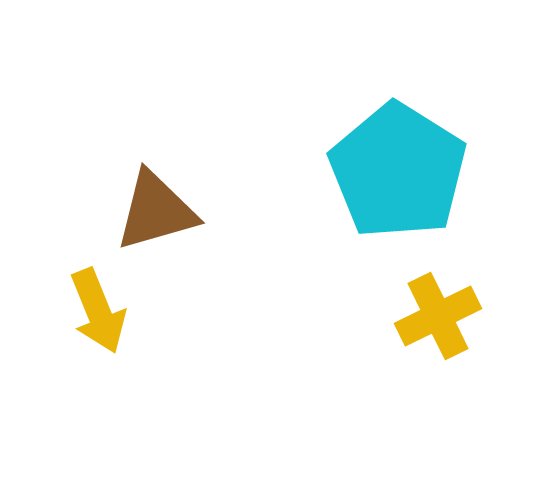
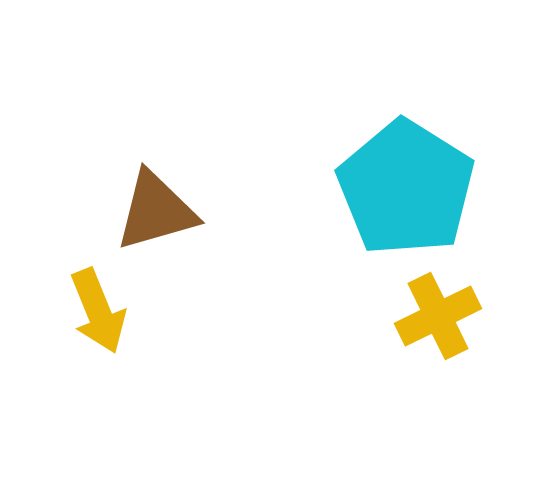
cyan pentagon: moved 8 px right, 17 px down
